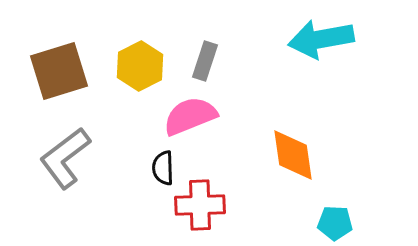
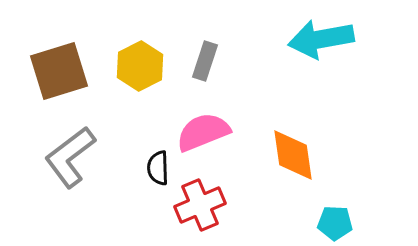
pink semicircle: moved 13 px right, 16 px down
gray L-shape: moved 5 px right, 1 px up
black semicircle: moved 5 px left
red cross: rotated 21 degrees counterclockwise
